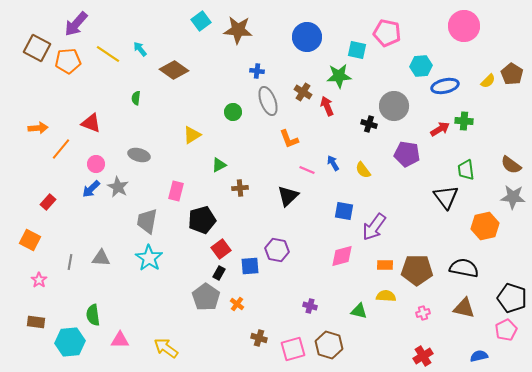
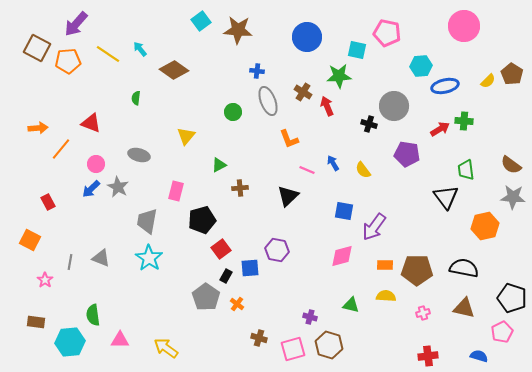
yellow triangle at (192, 135): moved 6 px left, 1 px down; rotated 18 degrees counterclockwise
red rectangle at (48, 202): rotated 70 degrees counterclockwise
gray triangle at (101, 258): rotated 18 degrees clockwise
blue square at (250, 266): moved 2 px down
black rectangle at (219, 273): moved 7 px right, 3 px down
pink star at (39, 280): moved 6 px right
purple cross at (310, 306): moved 11 px down
green triangle at (359, 311): moved 8 px left, 6 px up
pink pentagon at (506, 330): moved 4 px left, 2 px down
red cross at (423, 356): moved 5 px right; rotated 24 degrees clockwise
blue semicircle at (479, 356): rotated 30 degrees clockwise
